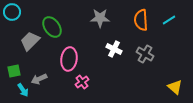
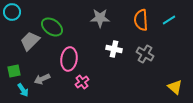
green ellipse: rotated 20 degrees counterclockwise
white cross: rotated 14 degrees counterclockwise
gray arrow: moved 3 px right
